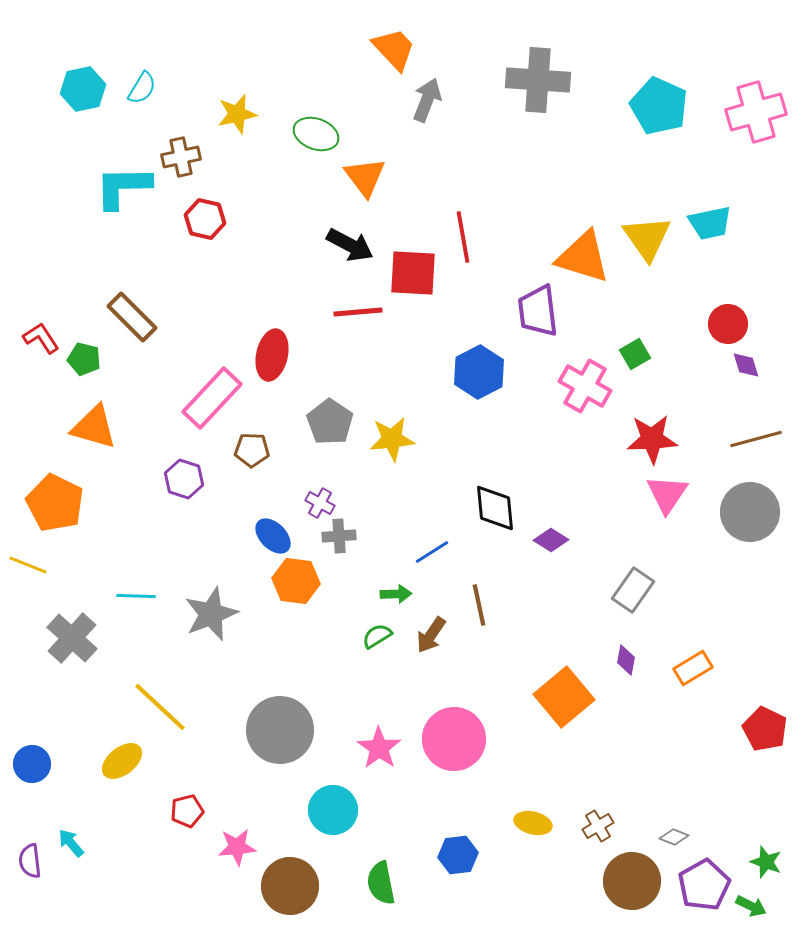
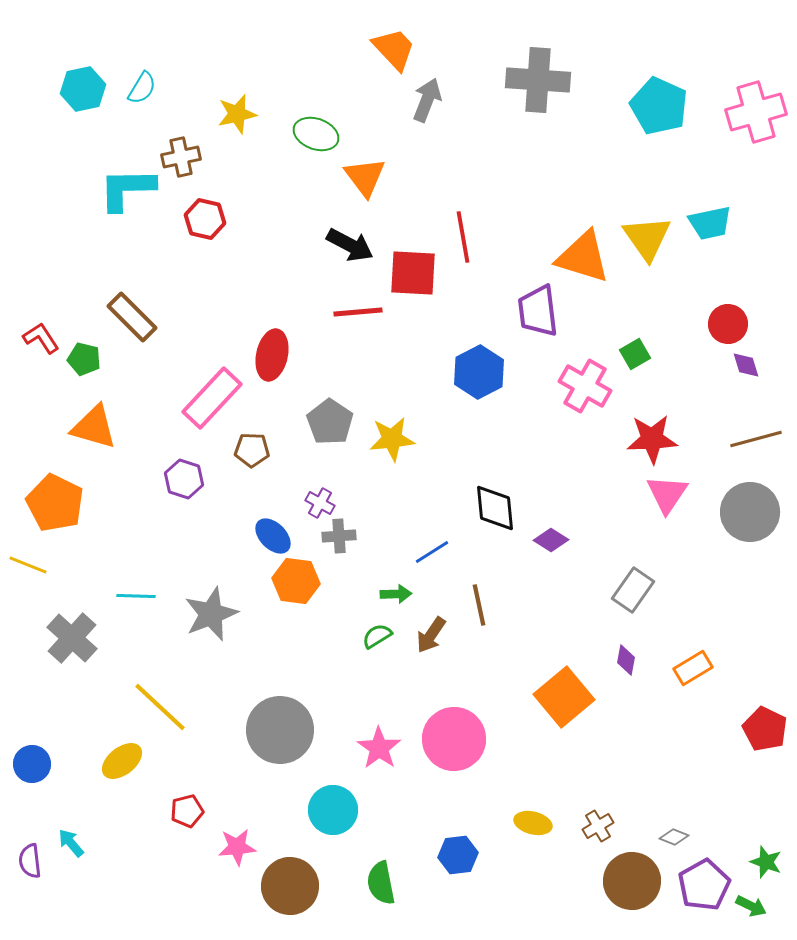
cyan L-shape at (123, 187): moved 4 px right, 2 px down
